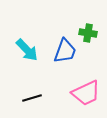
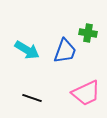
cyan arrow: rotated 15 degrees counterclockwise
black line: rotated 36 degrees clockwise
